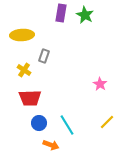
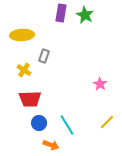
red trapezoid: moved 1 px down
